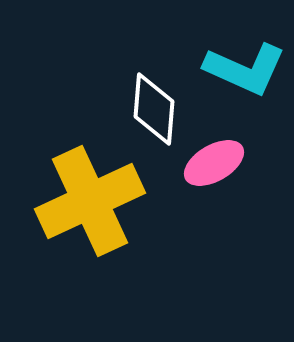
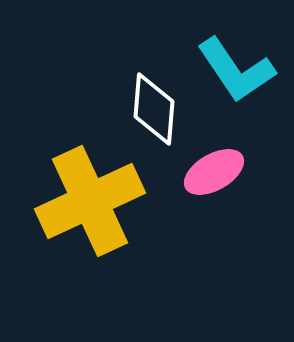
cyan L-shape: moved 9 px left, 1 px down; rotated 32 degrees clockwise
pink ellipse: moved 9 px down
